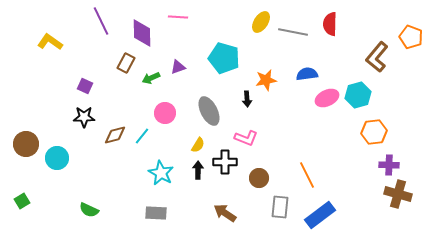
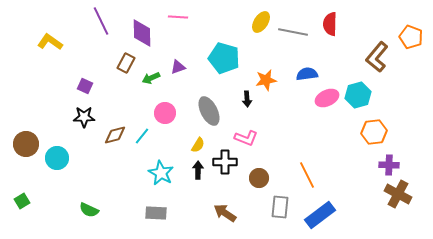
brown cross at (398, 194): rotated 12 degrees clockwise
